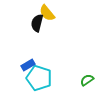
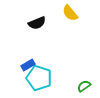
yellow semicircle: moved 23 px right
black semicircle: rotated 126 degrees counterclockwise
green semicircle: moved 3 px left, 6 px down
